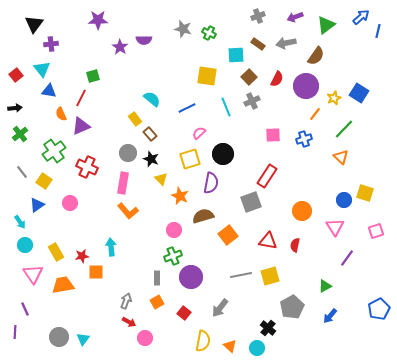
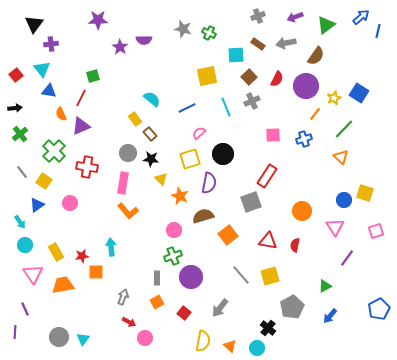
yellow square at (207, 76): rotated 20 degrees counterclockwise
green cross at (54, 151): rotated 10 degrees counterclockwise
black star at (151, 159): rotated 14 degrees counterclockwise
red cross at (87, 167): rotated 15 degrees counterclockwise
purple semicircle at (211, 183): moved 2 px left
gray line at (241, 275): rotated 60 degrees clockwise
gray arrow at (126, 301): moved 3 px left, 4 px up
